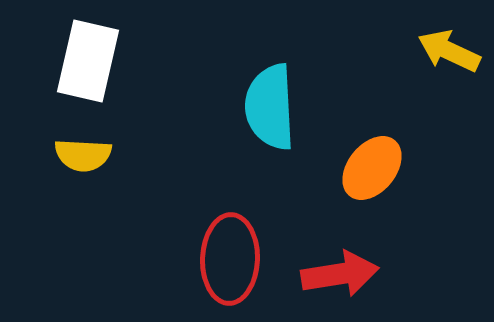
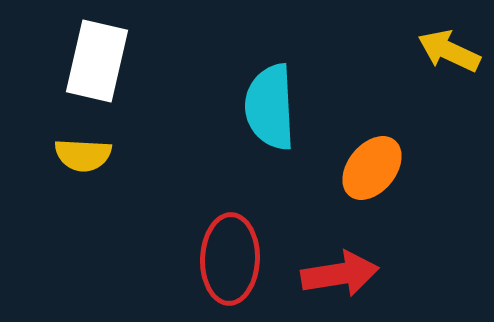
white rectangle: moved 9 px right
